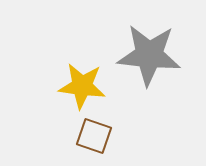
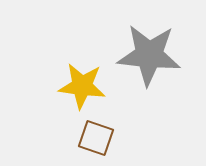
brown square: moved 2 px right, 2 px down
